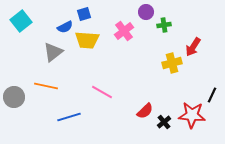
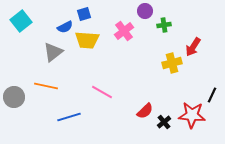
purple circle: moved 1 px left, 1 px up
